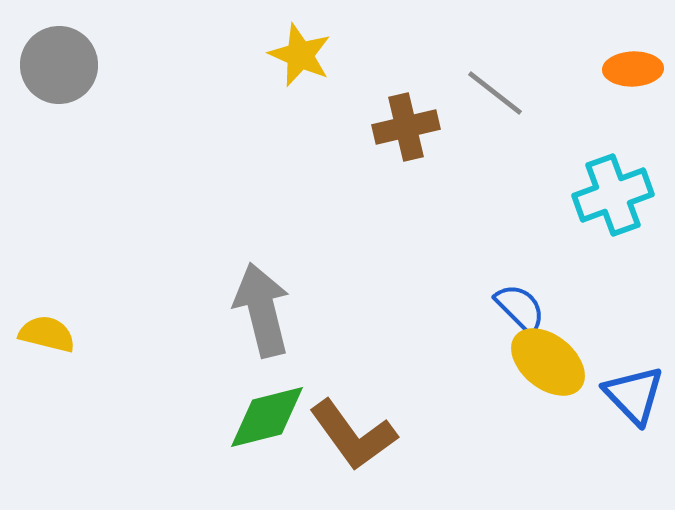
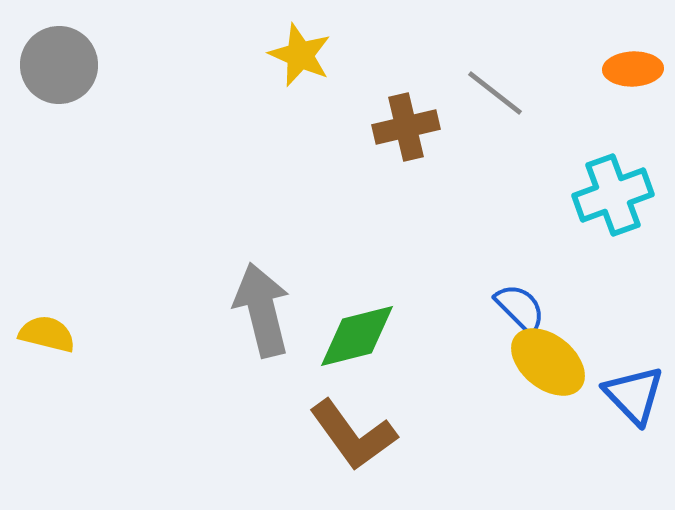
green diamond: moved 90 px right, 81 px up
